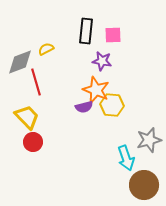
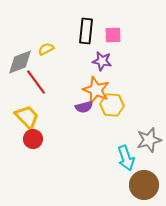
red line: rotated 20 degrees counterclockwise
red circle: moved 3 px up
